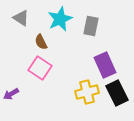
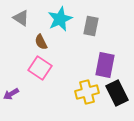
purple rectangle: rotated 35 degrees clockwise
